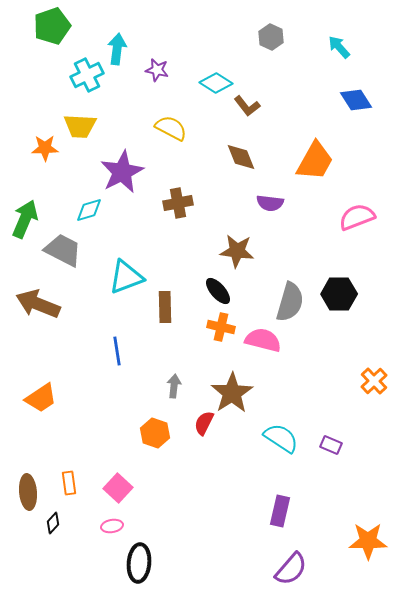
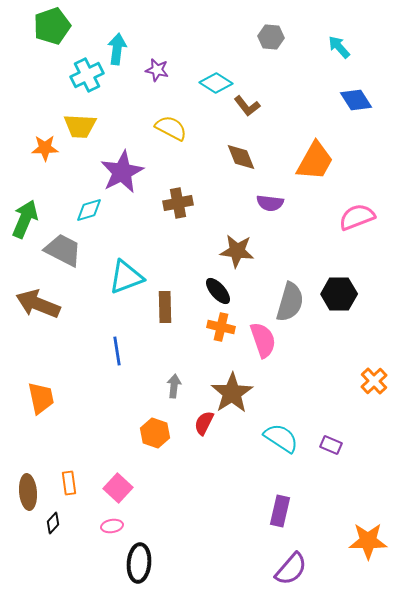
gray hexagon at (271, 37): rotated 20 degrees counterclockwise
pink semicircle at (263, 340): rotated 57 degrees clockwise
orange trapezoid at (41, 398): rotated 68 degrees counterclockwise
